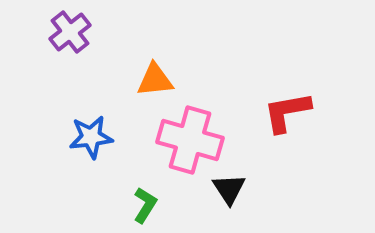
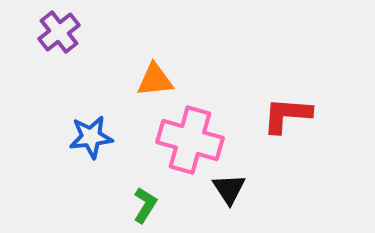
purple cross: moved 11 px left
red L-shape: moved 3 px down; rotated 14 degrees clockwise
